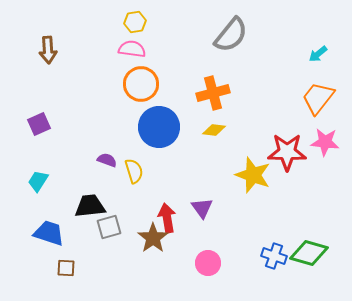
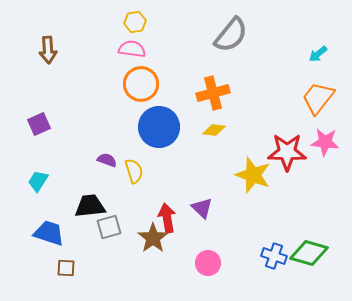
purple triangle: rotated 10 degrees counterclockwise
